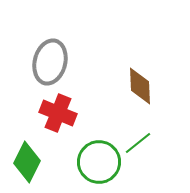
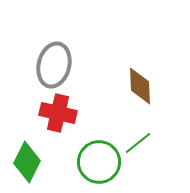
gray ellipse: moved 4 px right, 3 px down
red cross: rotated 9 degrees counterclockwise
